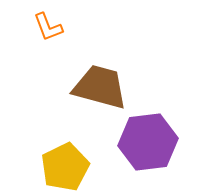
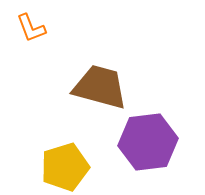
orange L-shape: moved 17 px left, 1 px down
yellow pentagon: rotated 9 degrees clockwise
